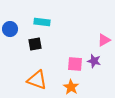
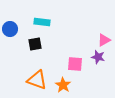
purple star: moved 4 px right, 4 px up
orange star: moved 8 px left, 2 px up
